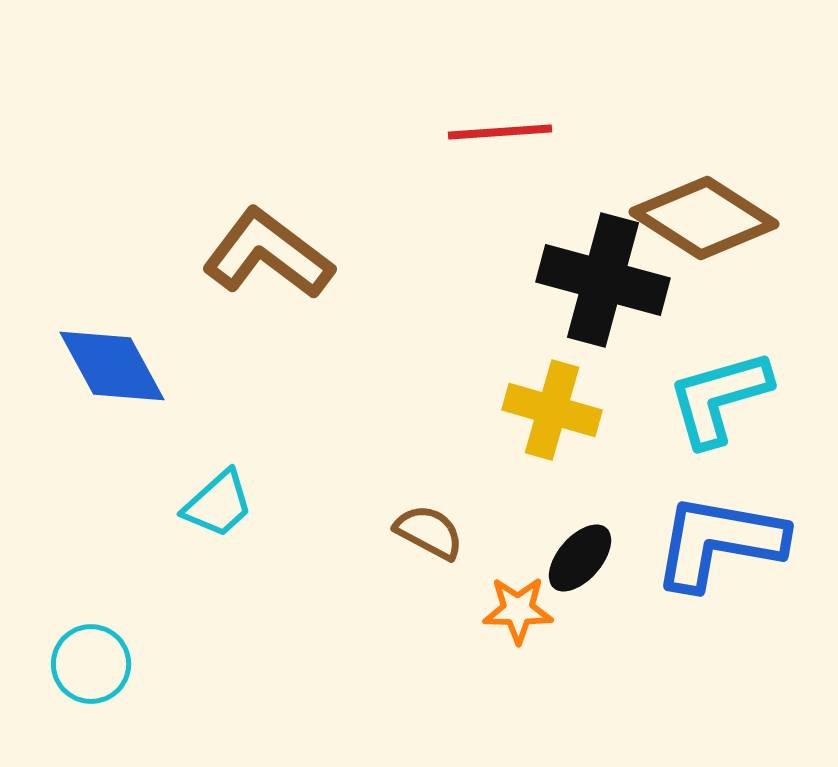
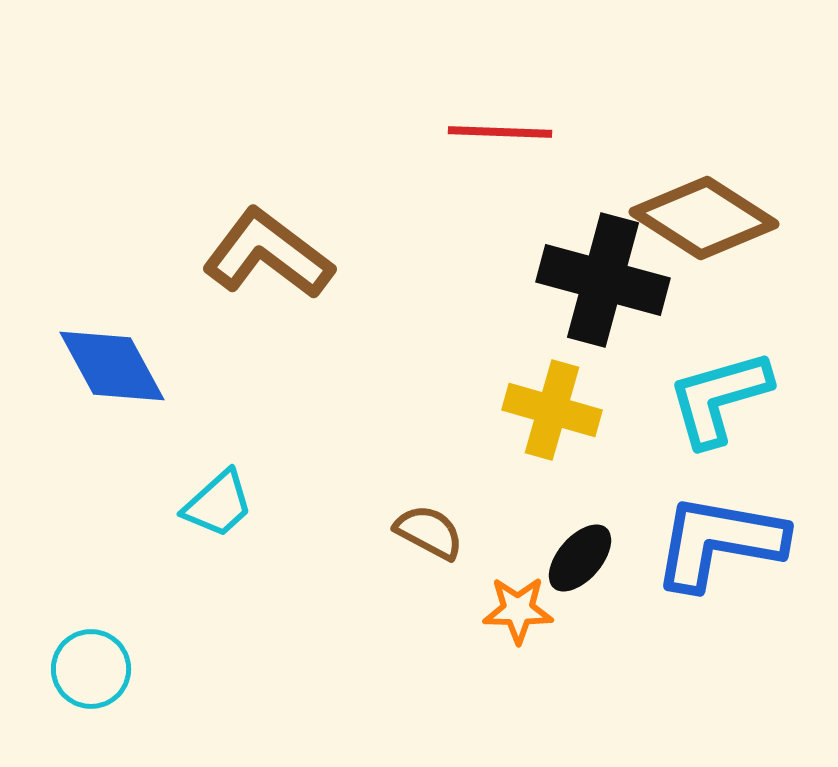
red line: rotated 6 degrees clockwise
cyan circle: moved 5 px down
